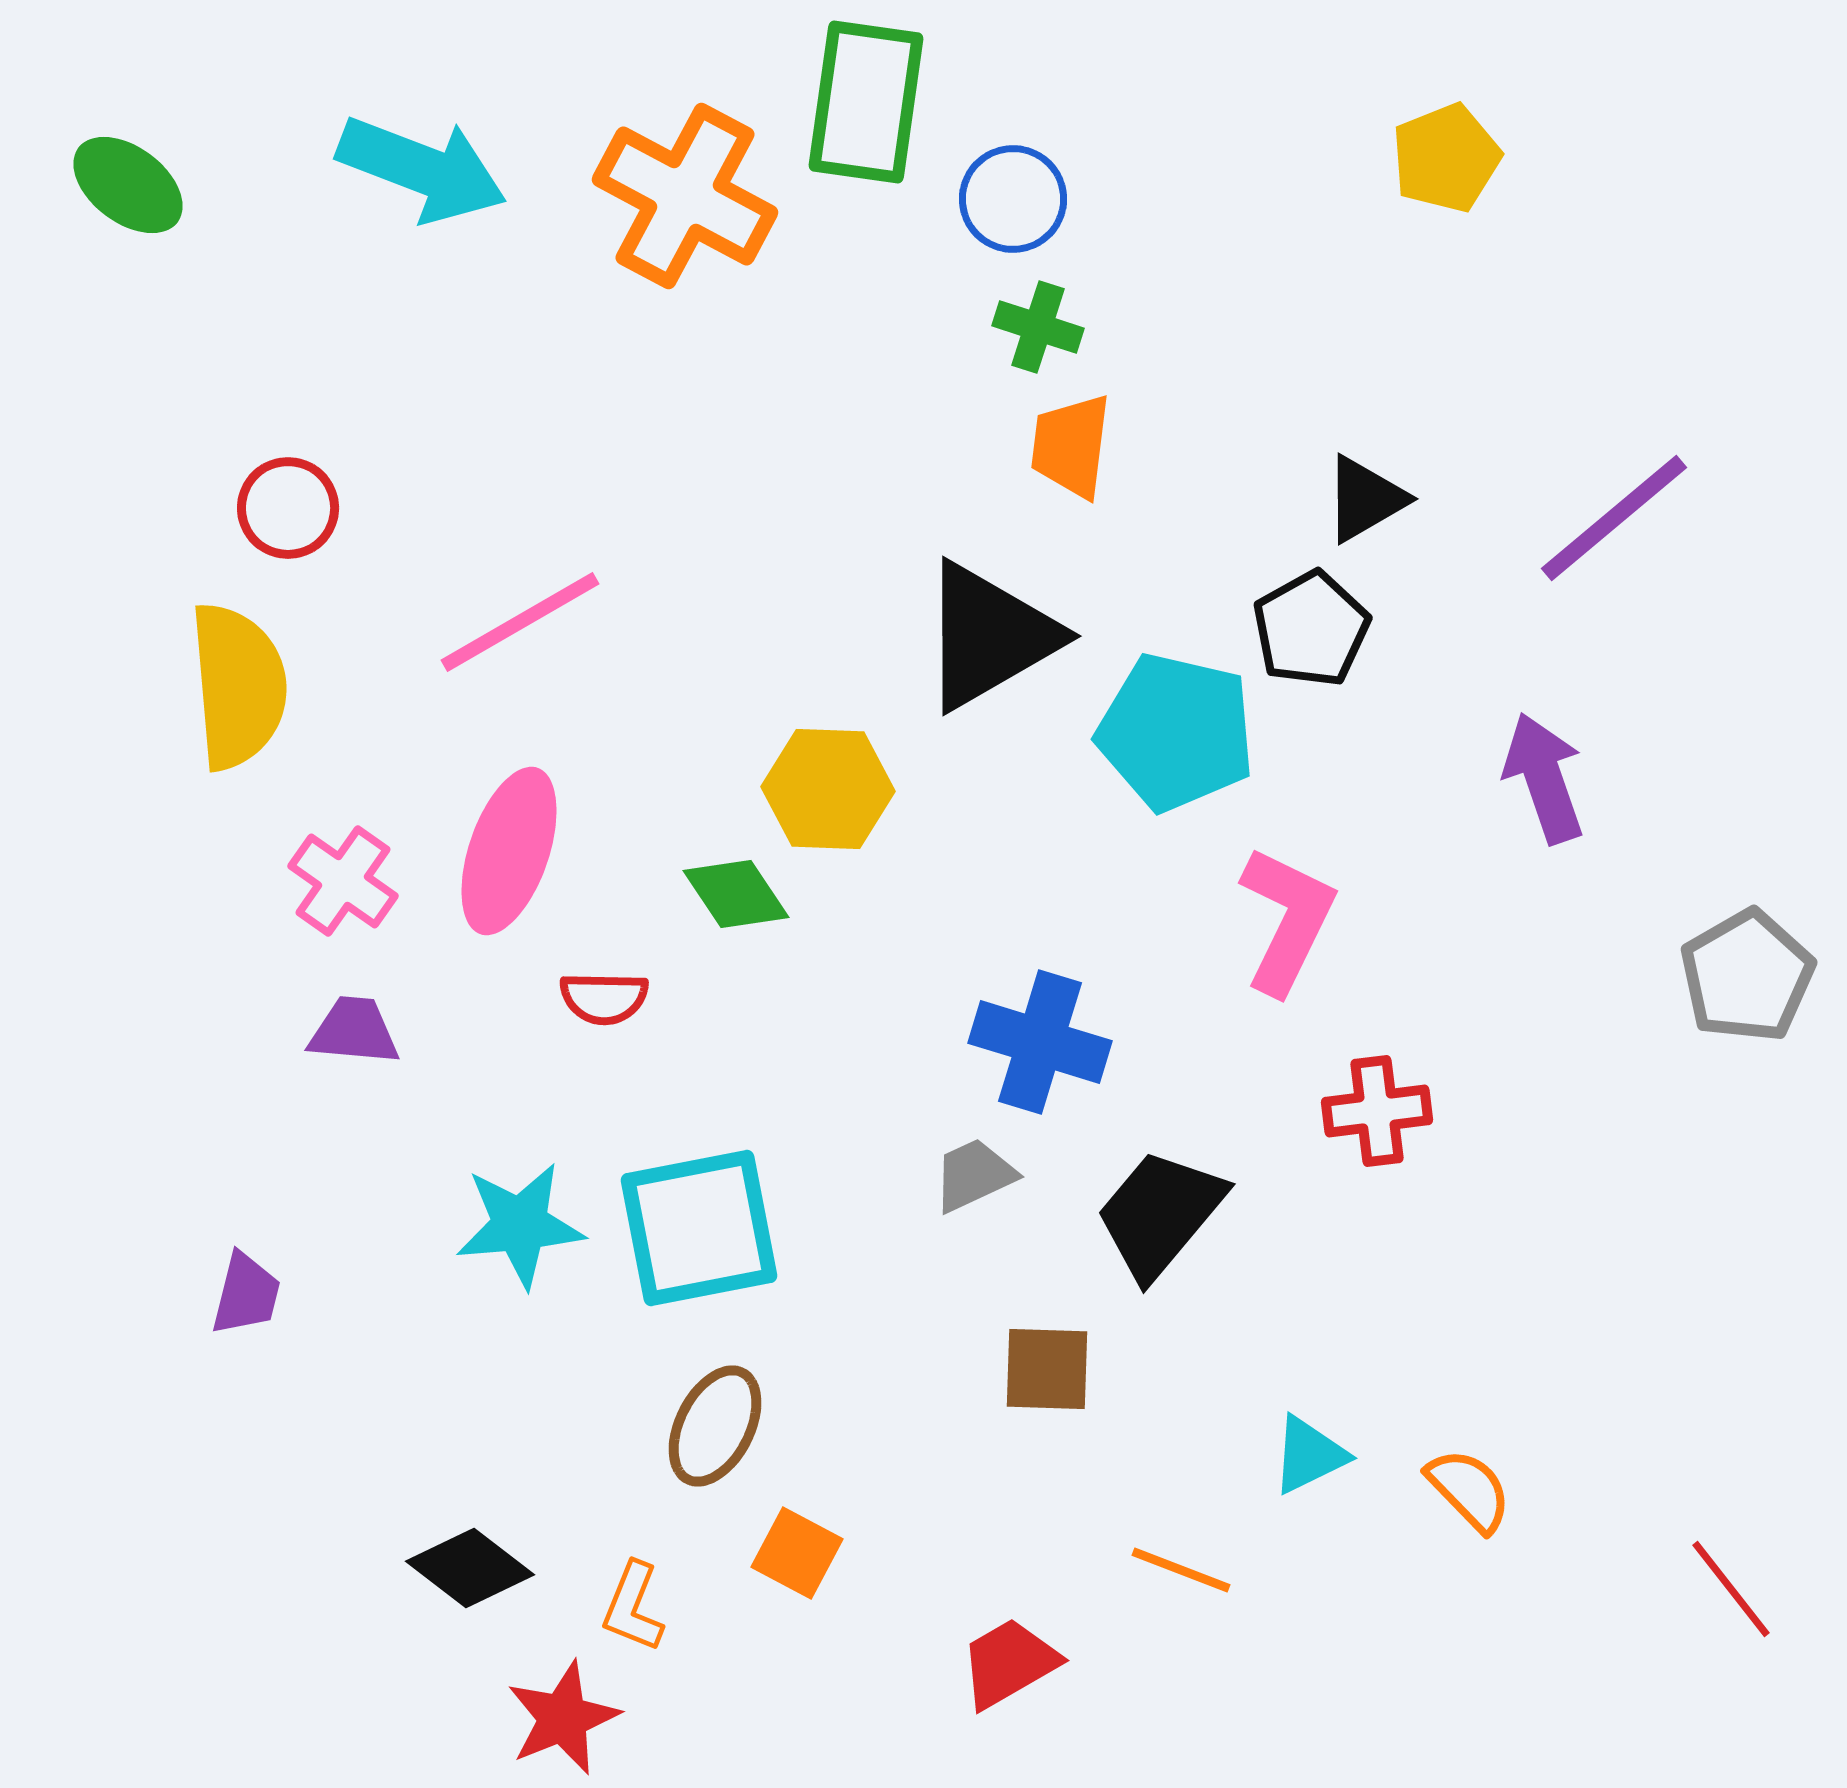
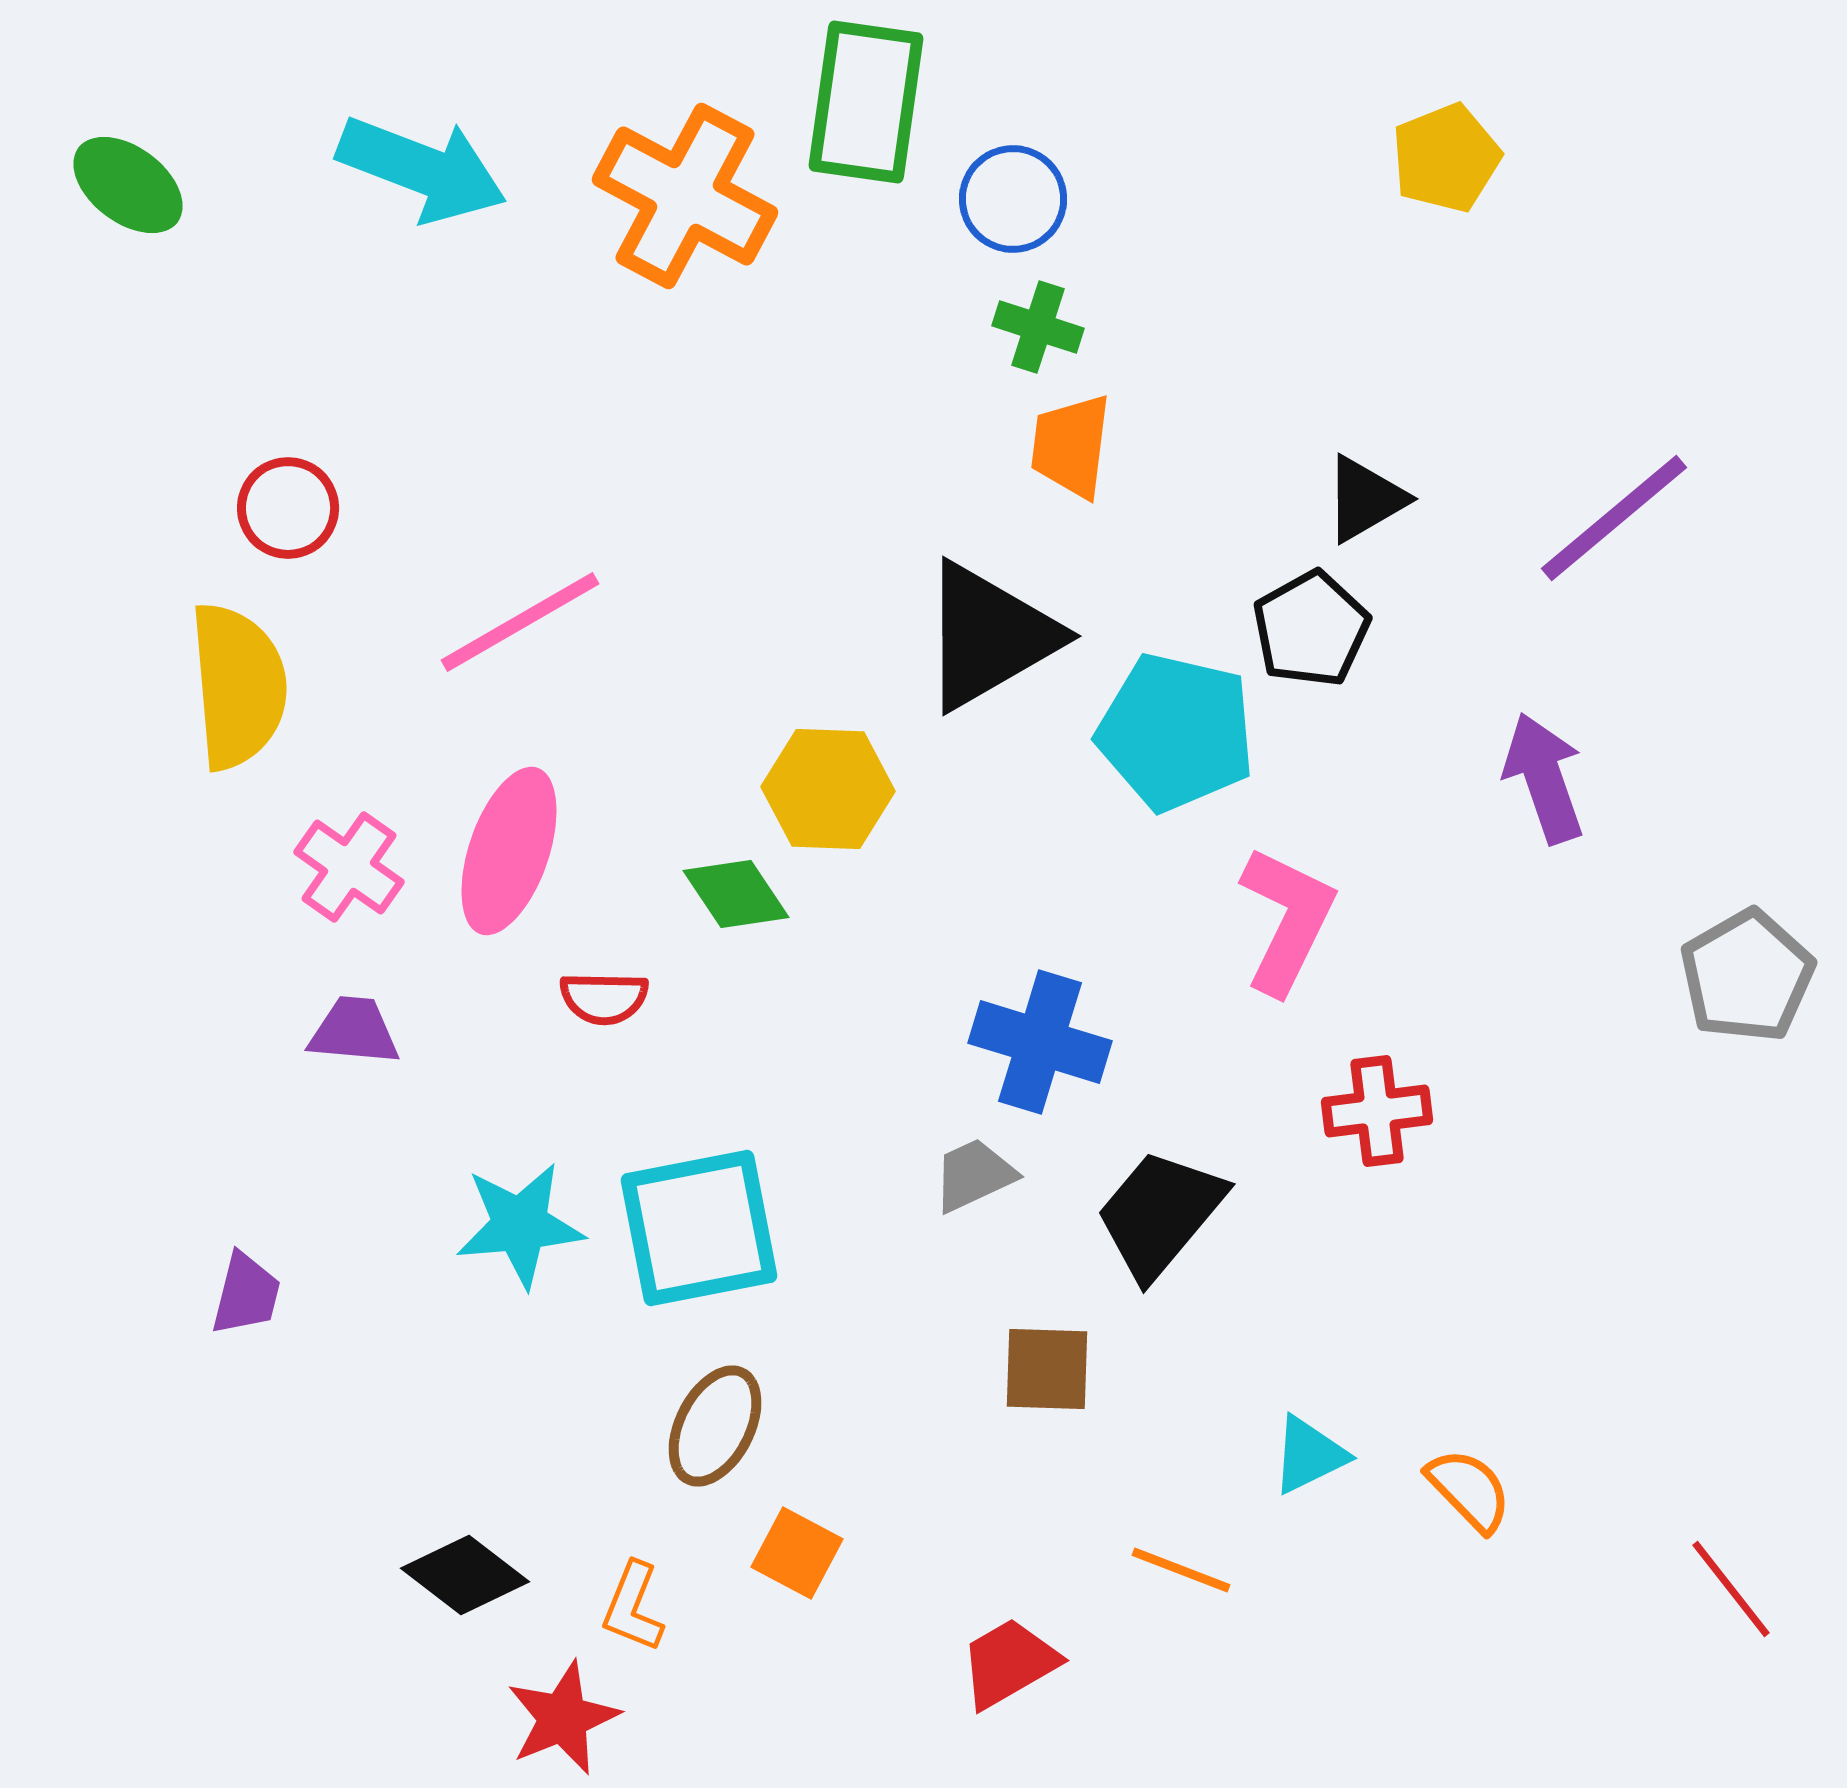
pink cross at (343, 881): moved 6 px right, 14 px up
black diamond at (470, 1568): moved 5 px left, 7 px down
